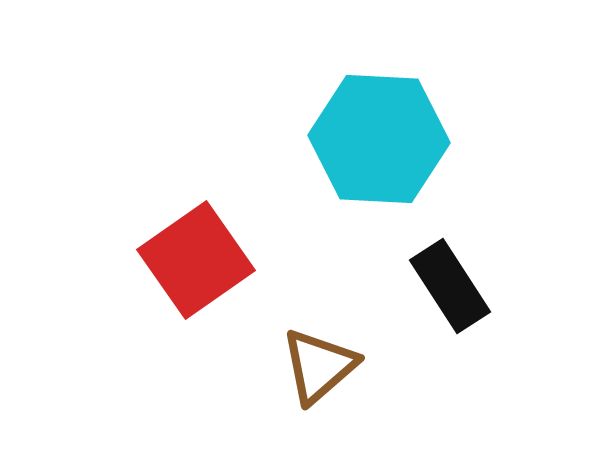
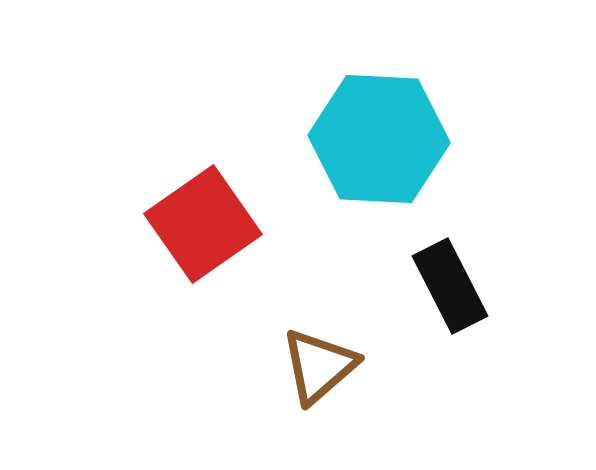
red square: moved 7 px right, 36 px up
black rectangle: rotated 6 degrees clockwise
